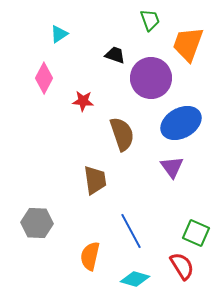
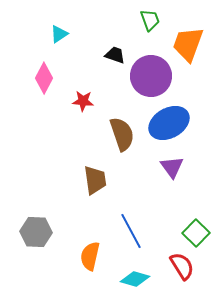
purple circle: moved 2 px up
blue ellipse: moved 12 px left
gray hexagon: moved 1 px left, 9 px down
green square: rotated 20 degrees clockwise
